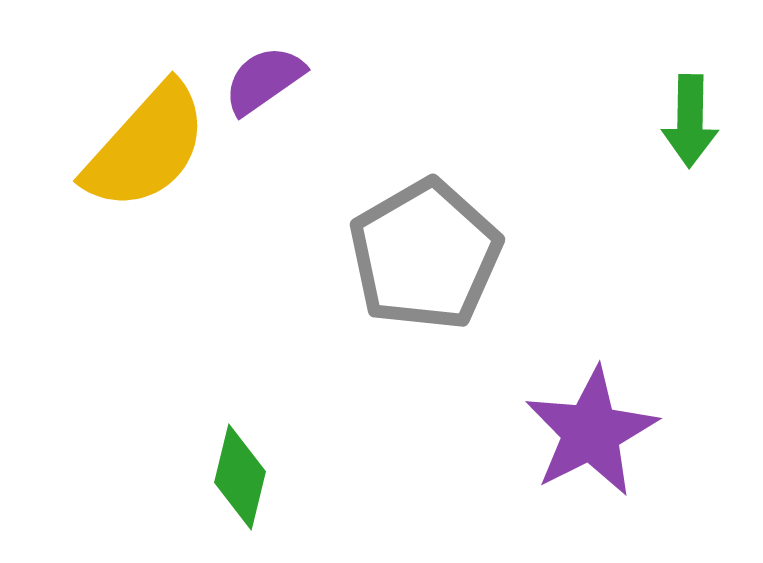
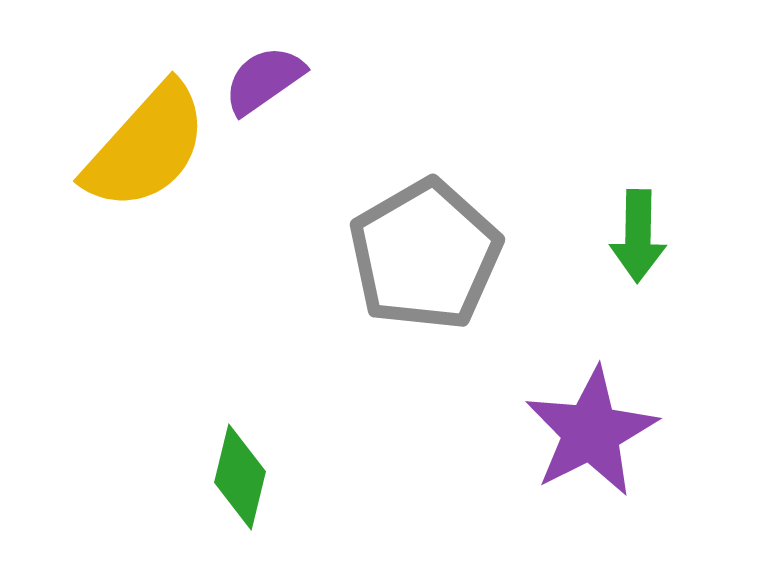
green arrow: moved 52 px left, 115 px down
